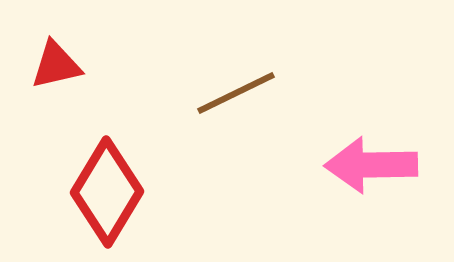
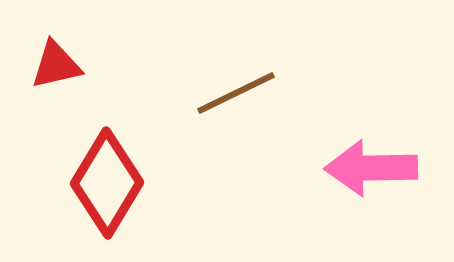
pink arrow: moved 3 px down
red diamond: moved 9 px up
